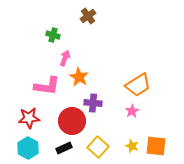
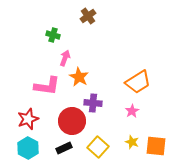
orange trapezoid: moved 3 px up
red star: moved 1 px left, 1 px down; rotated 15 degrees counterclockwise
yellow star: moved 4 px up
